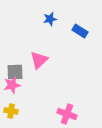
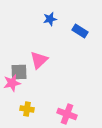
gray square: moved 4 px right
pink star: moved 2 px up
yellow cross: moved 16 px right, 2 px up
